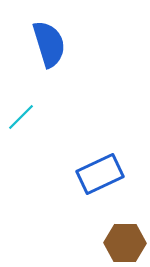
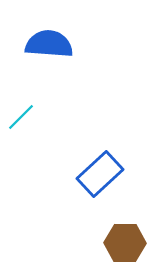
blue semicircle: rotated 69 degrees counterclockwise
blue rectangle: rotated 18 degrees counterclockwise
